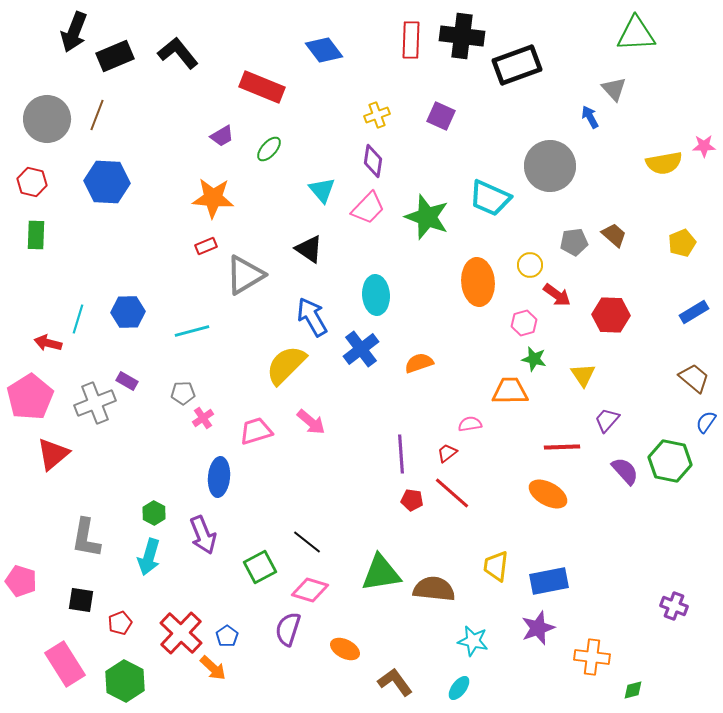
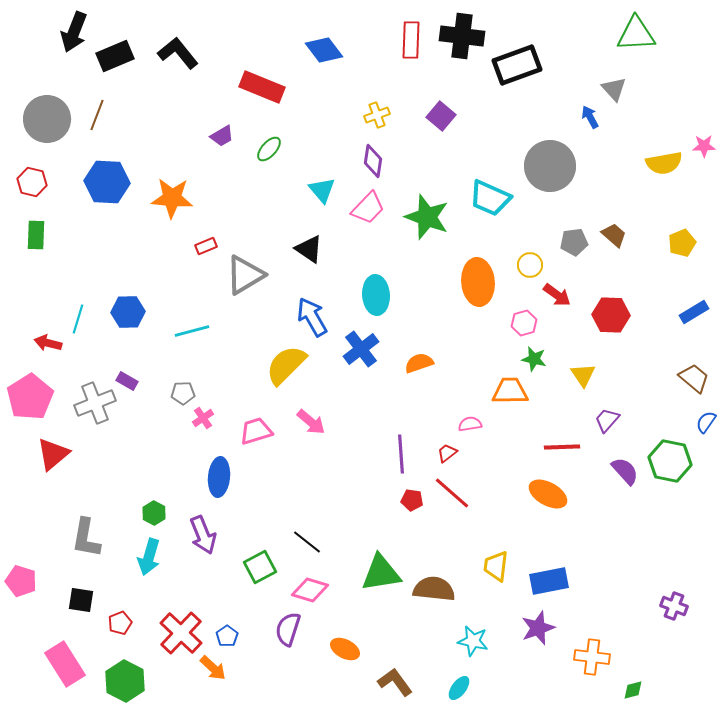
purple square at (441, 116): rotated 16 degrees clockwise
orange star at (213, 198): moved 41 px left
